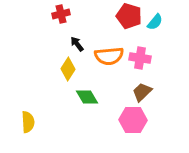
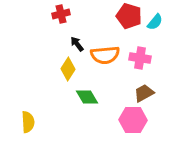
orange semicircle: moved 4 px left, 1 px up
brown trapezoid: moved 2 px right, 1 px down; rotated 15 degrees clockwise
